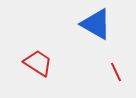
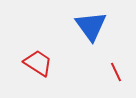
blue triangle: moved 5 px left, 2 px down; rotated 24 degrees clockwise
